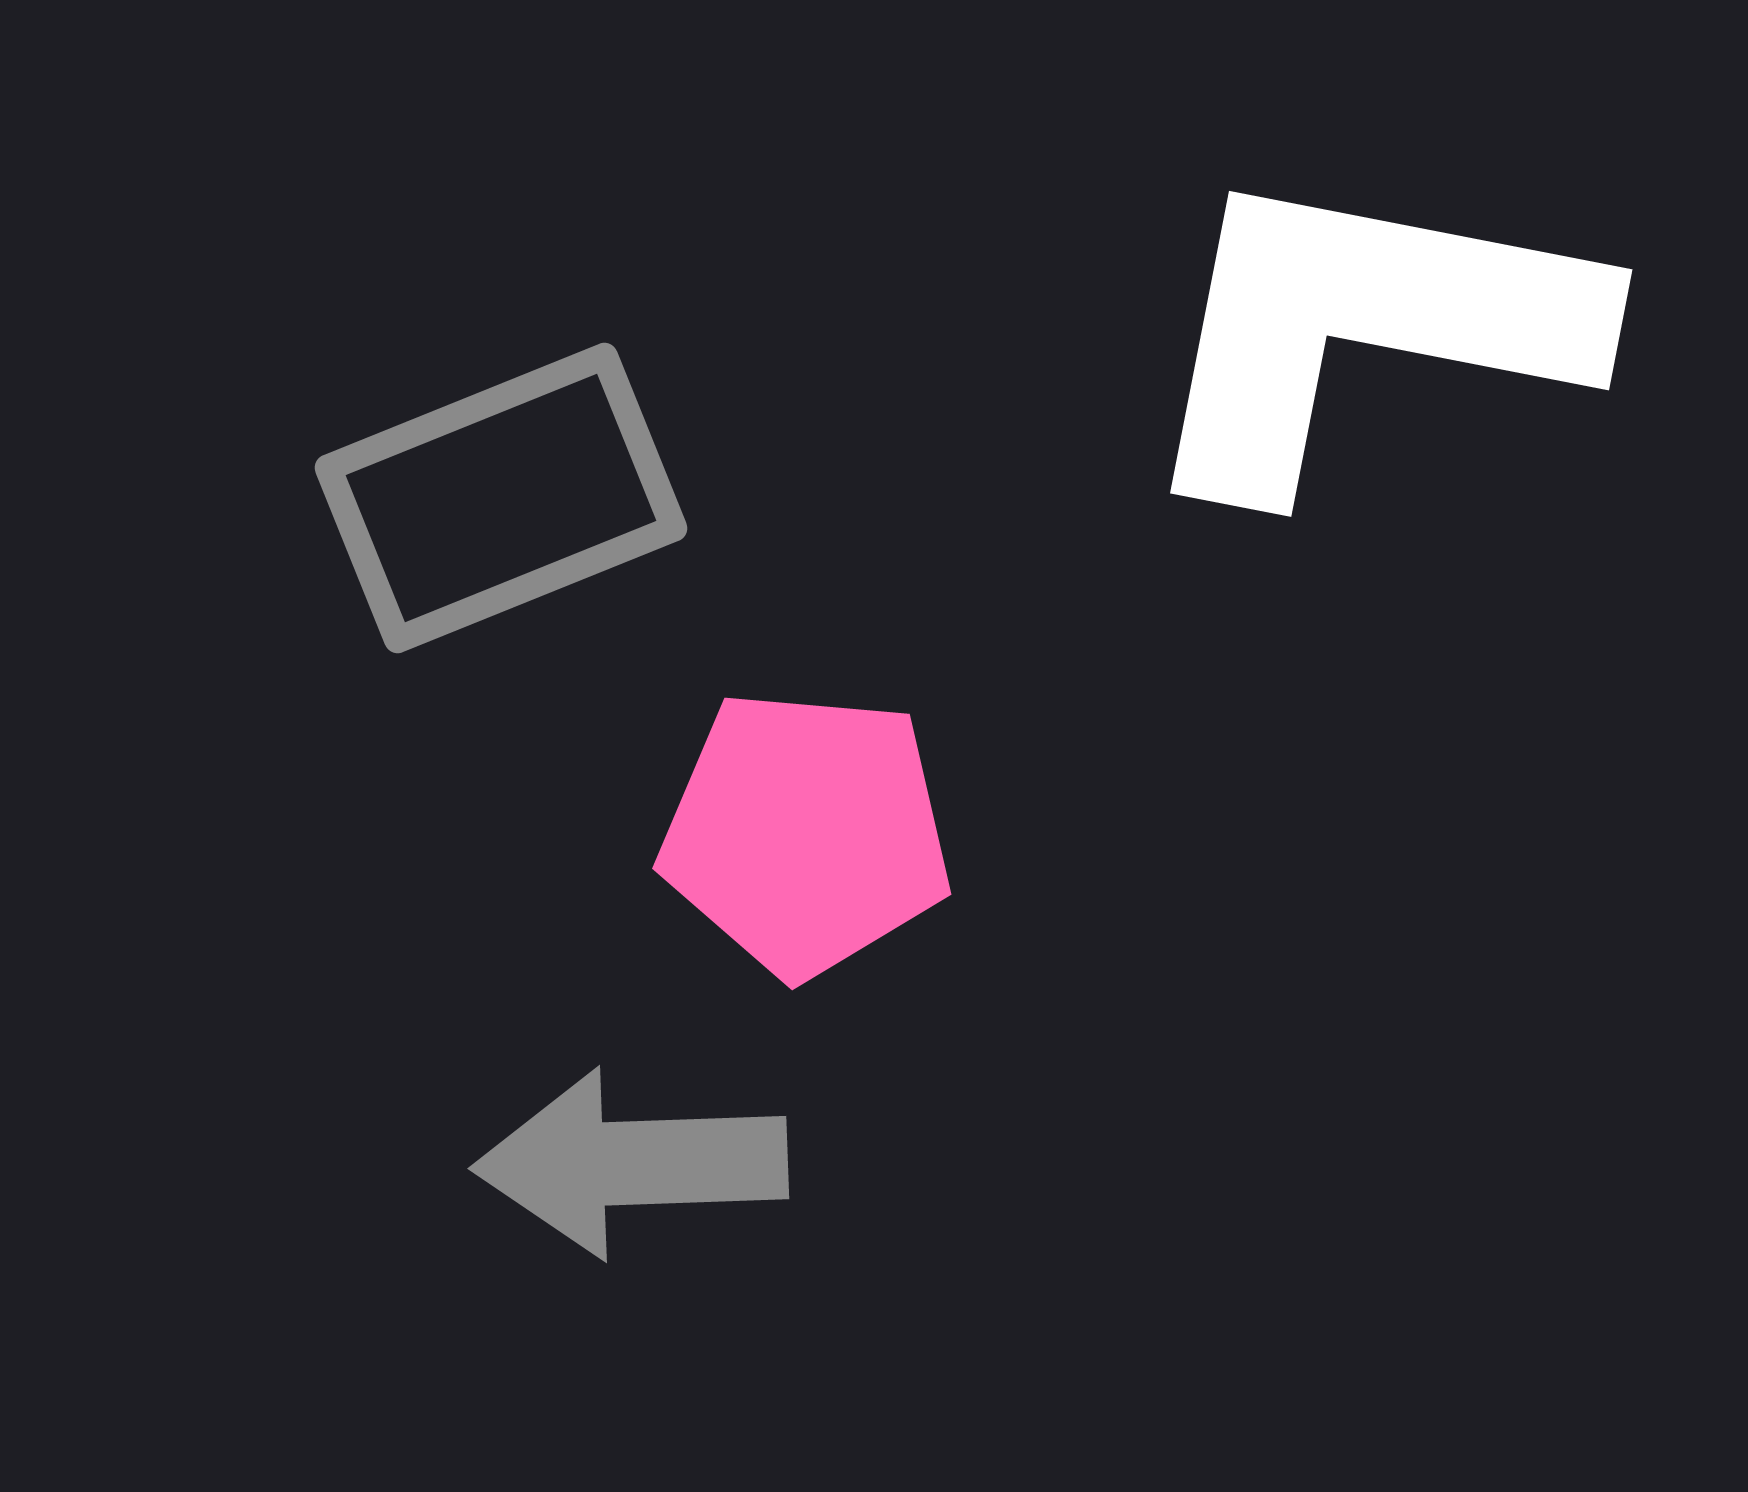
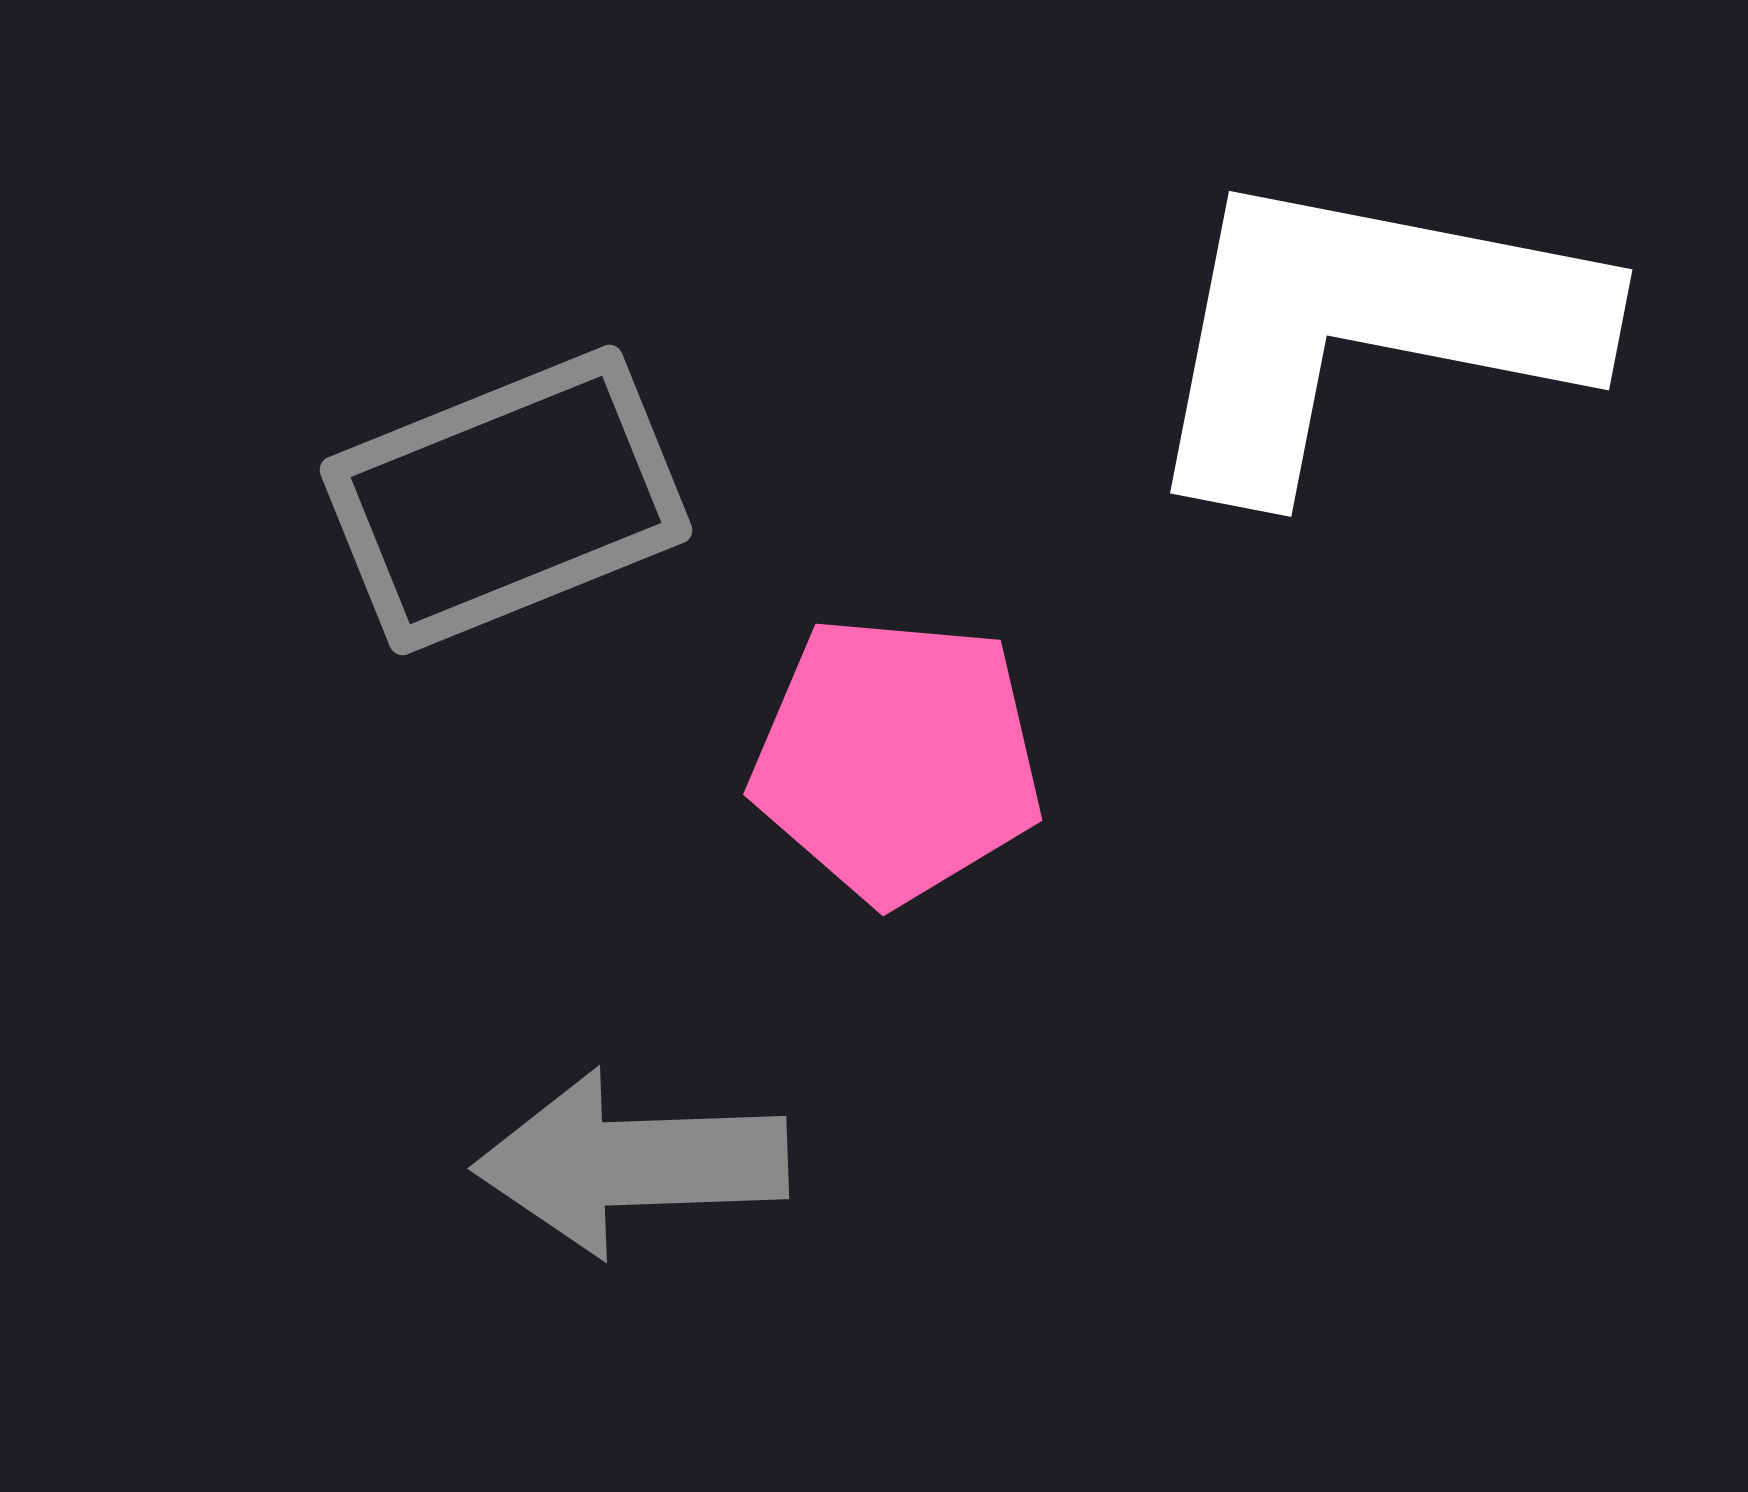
gray rectangle: moved 5 px right, 2 px down
pink pentagon: moved 91 px right, 74 px up
